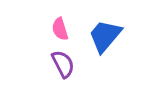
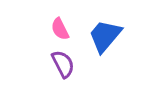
pink semicircle: rotated 10 degrees counterclockwise
